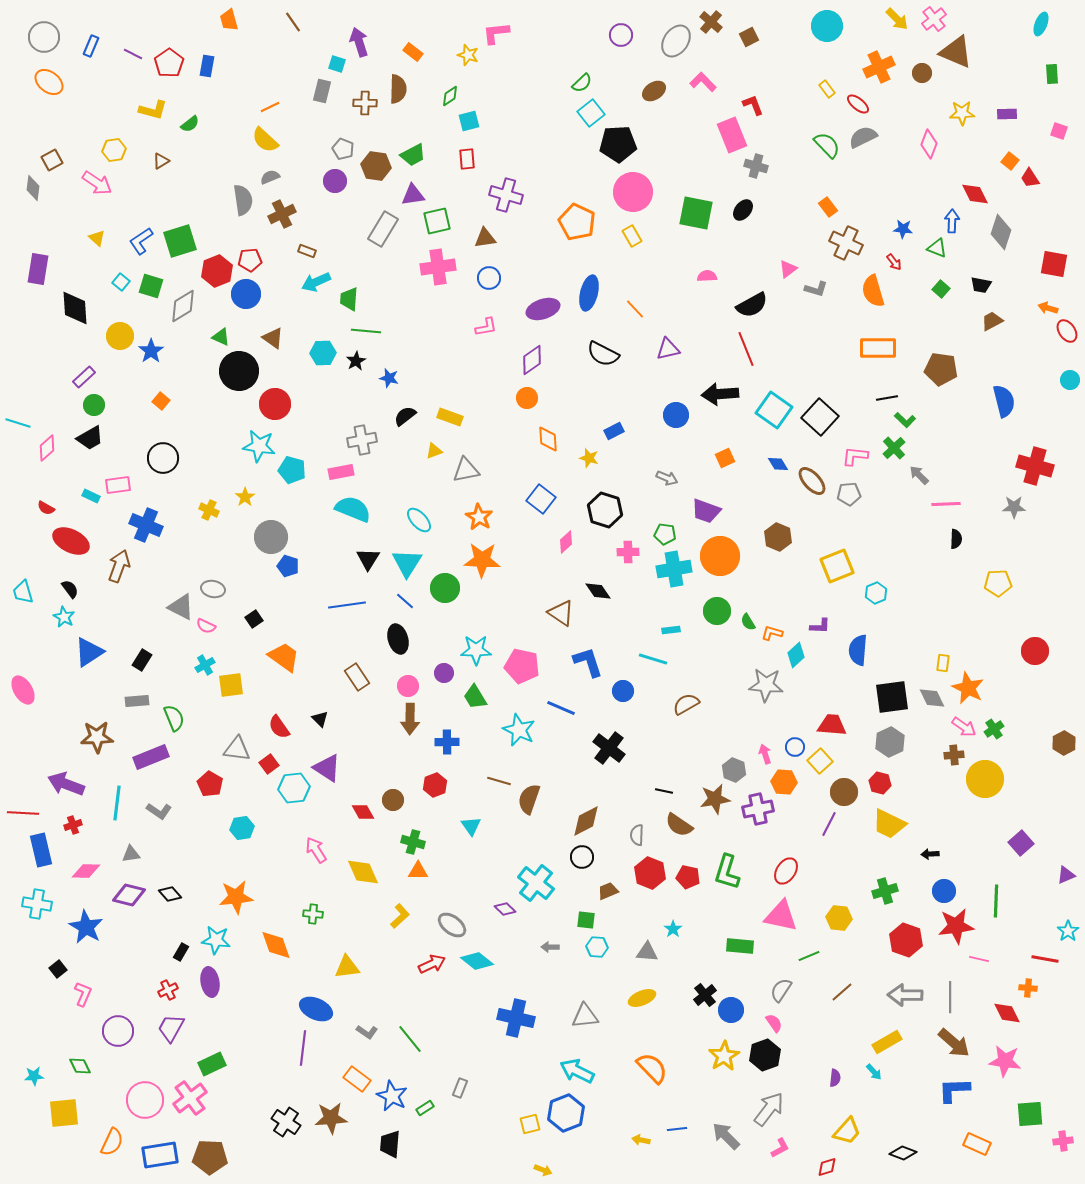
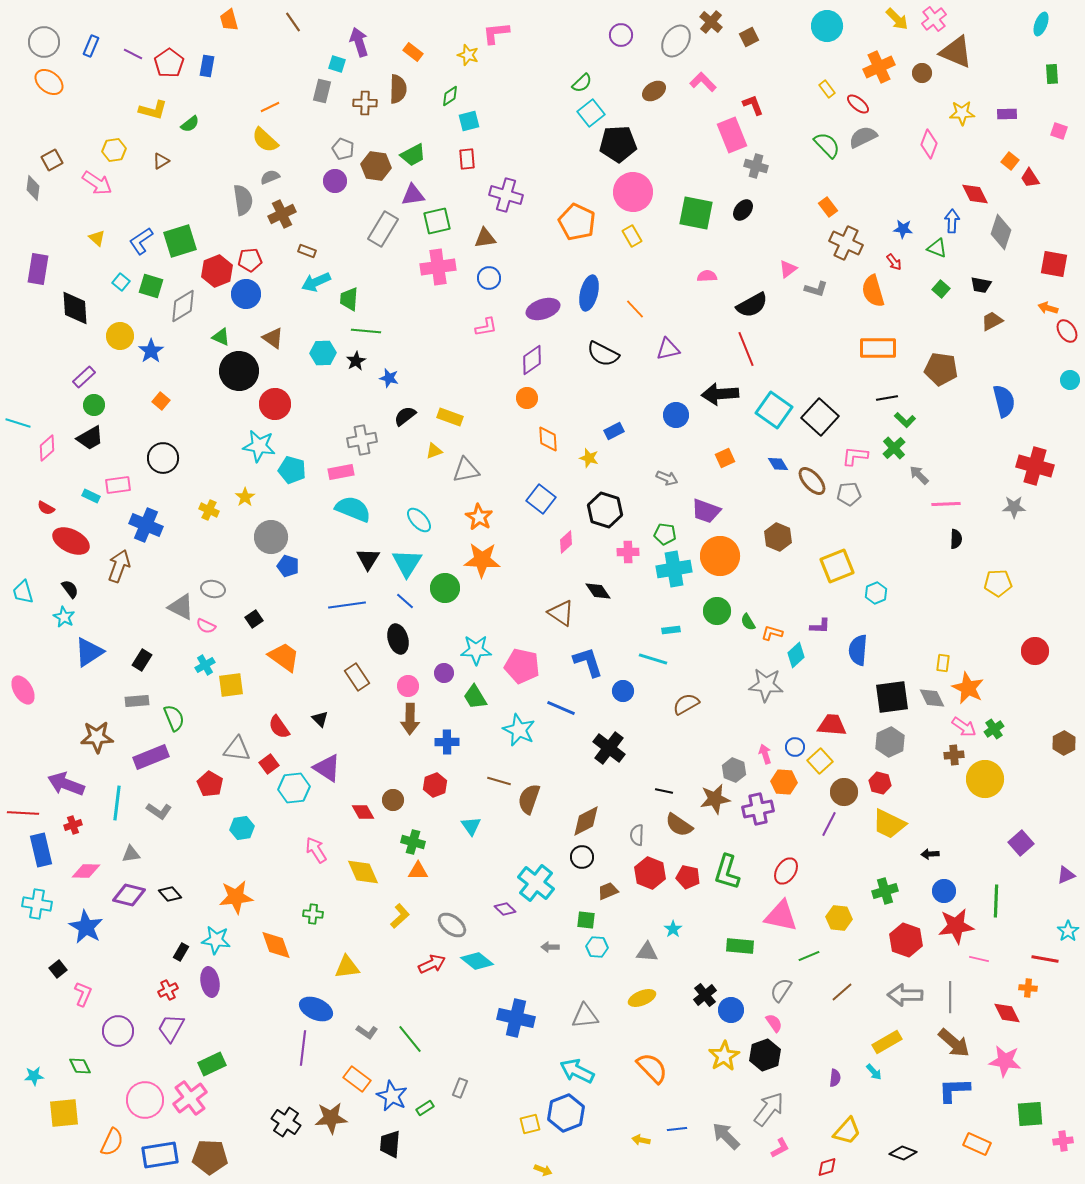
gray circle at (44, 37): moved 5 px down
